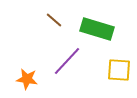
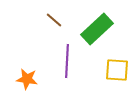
green rectangle: rotated 60 degrees counterclockwise
purple line: rotated 40 degrees counterclockwise
yellow square: moved 2 px left
